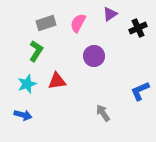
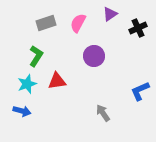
green L-shape: moved 5 px down
blue arrow: moved 1 px left, 4 px up
